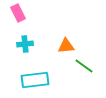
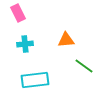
orange triangle: moved 6 px up
